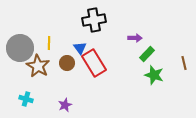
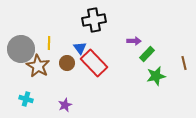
purple arrow: moved 1 px left, 3 px down
gray circle: moved 1 px right, 1 px down
red rectangle: rotated 12 degrees counterclockwise
green star: moved 2 px right, 1 px down; rotated 30 degrees counterclockwise
